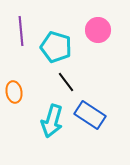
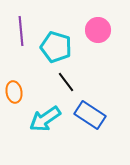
cyan arrow: moved 7 px left, 2 px up; rotated 40 degrees clockwise
